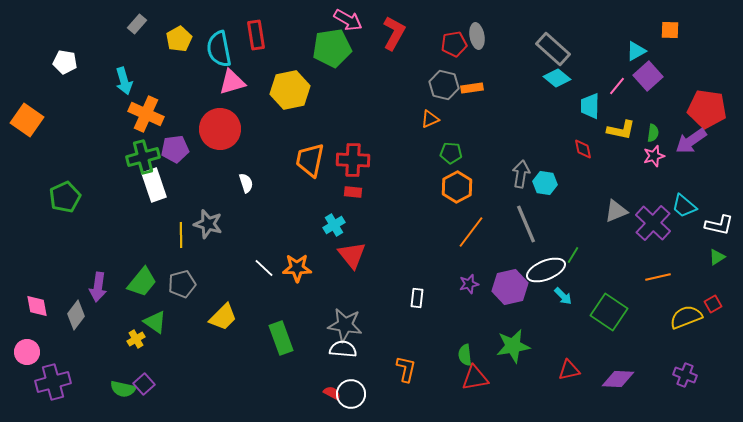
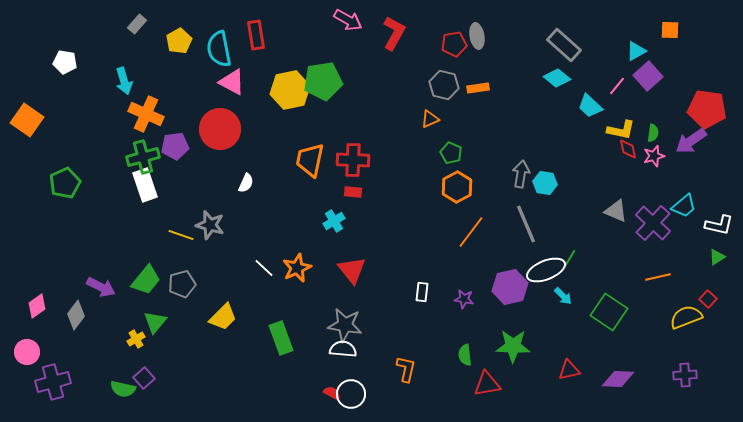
yellow pentagon at (179, 39): moved 2 px down
green pentagon at (332, 48): moved 9 px left, 33 px down
gray rectangle at (553, 49): moved 11 px right, 4 px up
pink triangle at (232, 82): rotated 44 degrees clockwise
orange rectangle at (472, 88): moved 6 px right
cyan trapezoid at (590, 106): rotated 48 degrees counterclockwise
purple pentagon at (175, 149): moved 3 px up
red diamond at (583, 149): moved 45 px right
green pentagon at (451, 153): rotated 20 degrees clockwise
white semicircle at (246, 183): rotated 42 degrees clockwise
white rectangle at (154, 185): moved 9 px left
green pentagon at (65, 197): moved 14 px up
cyan trapezoid at (684, 206): rotated 80 degrees counterclockwise
gray triangle at (616, 211): rotated 45 degrees clockwise
gray star at (208, 224): moved 2 px right, 1 px down
cyan cross at (334, 225): moved 4 px up
yellow line at (181, 235): rotated 70 degrees counterclockwise
red triangle at (352, 255): moved 15 px down
green line at (573, 255): moved 3 px left, 3 px down
orange star at (297, 268): rotated 24 degrees counterclockwise
green trapezoid at (142, 282): moved 4 px right, 2 px up
purple star at (469, 284): moved 5 px left, 15 px down; rotated 24 degrees clockwise
purple arrow at (98, 287): moved 3 px right; rotated 72 degrees counterclockwise
white rectangle at (417, 298): moved 5 px right, 6 px up
red square at (713, 304): moved 5 px left, 5 px up; rotated 18 degrees counterclockwise
pink diamond at (37, 306): rotated 65 degrees clockwise
green triangle at (155, 322): rotated 35 degrees clockwise
green star at (513, 346): rotated 12 degrees clockwise
purple cross at (685, 375): rotated 25 degrees counterclockwise
red triangle at (475, 378): moved 12 px right, 6 px down
purple square at (144, 384): moved 6 px up
